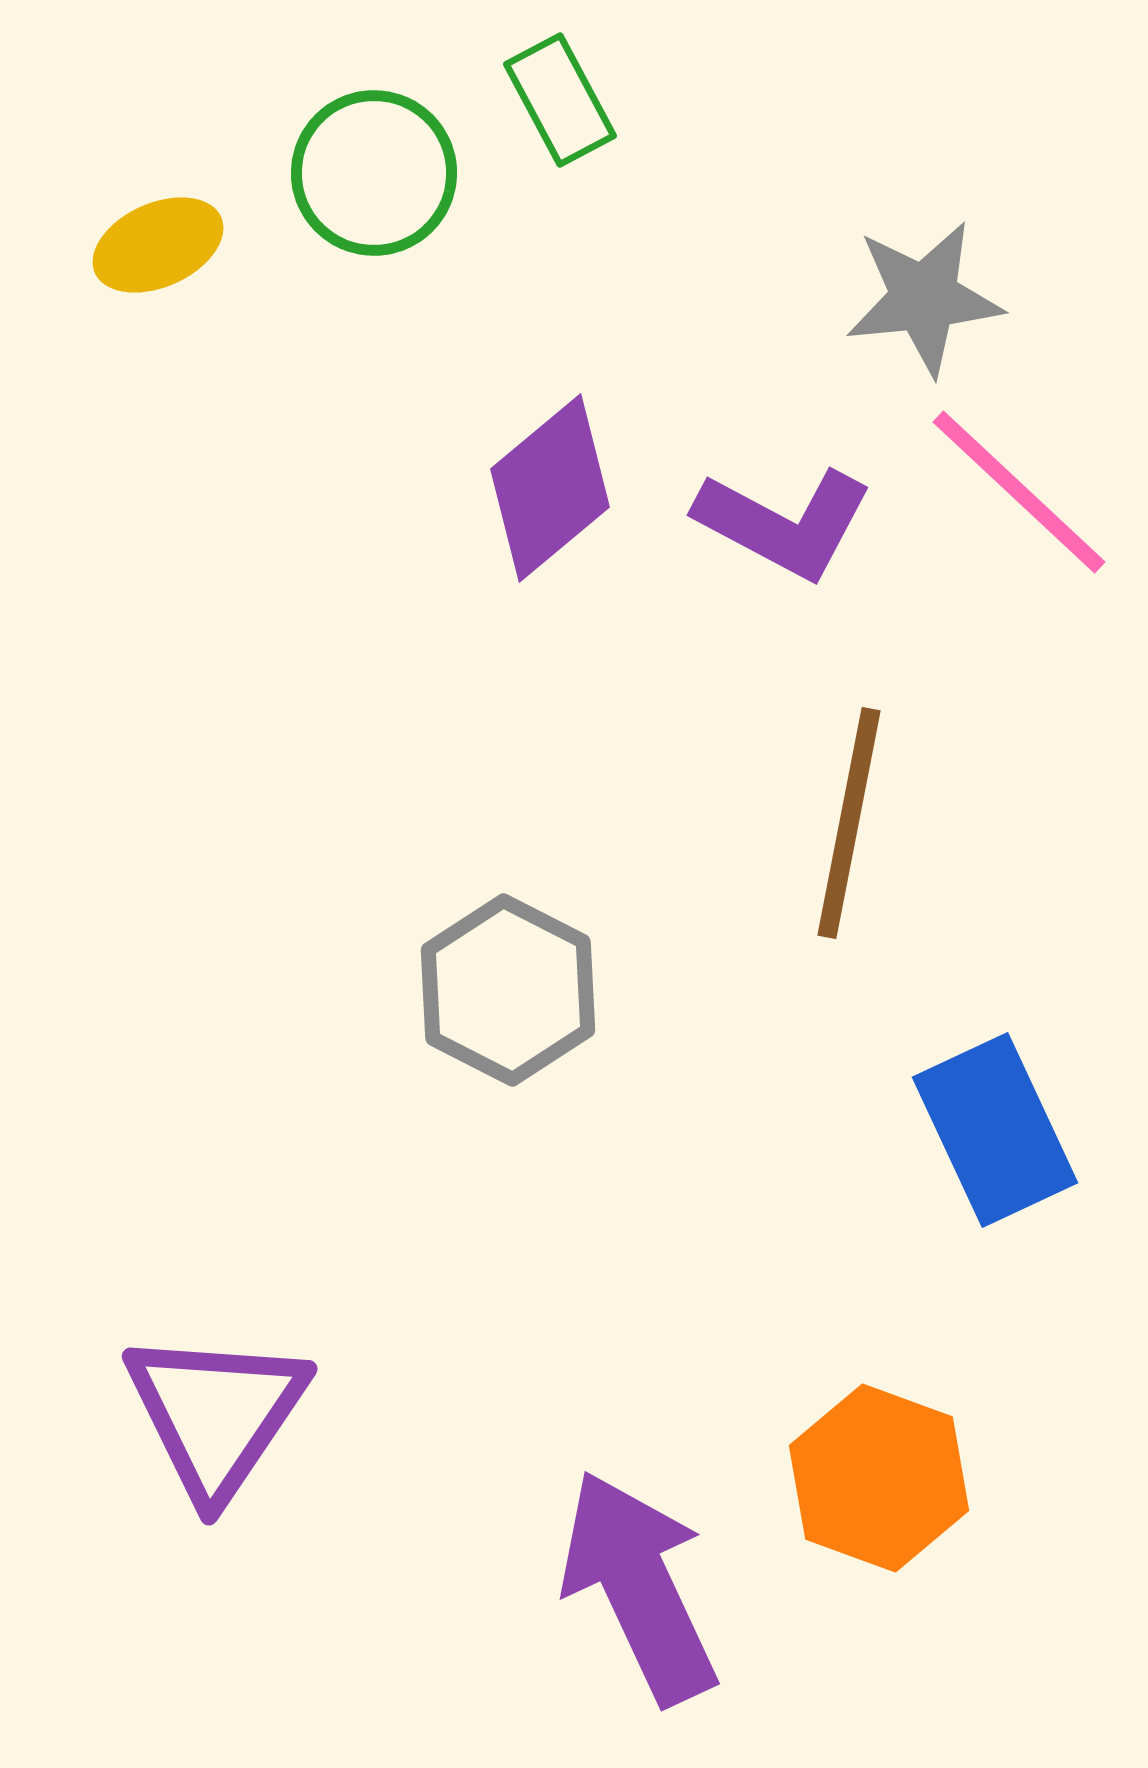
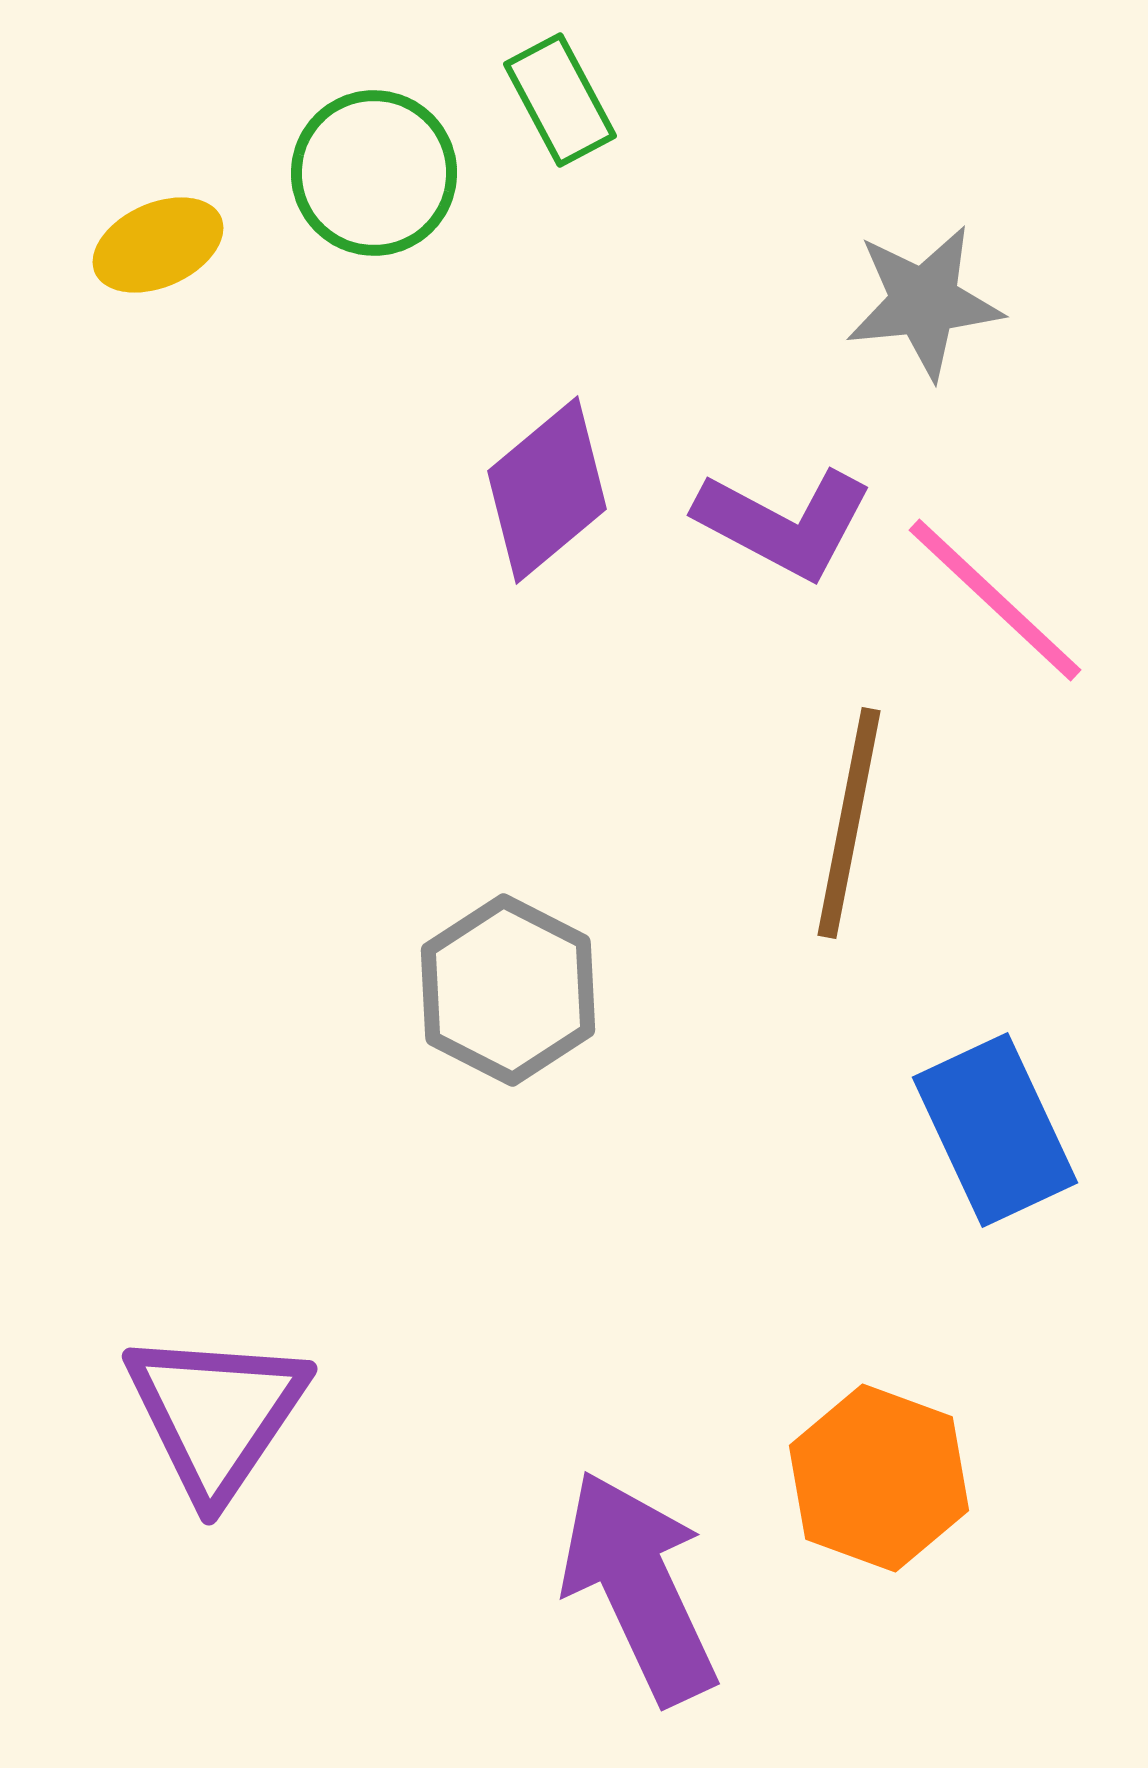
gray star: moved 4 px down
purple diamond: moved 3 px left, 2 px down
pink line: moved 24 px left, 108 px down
